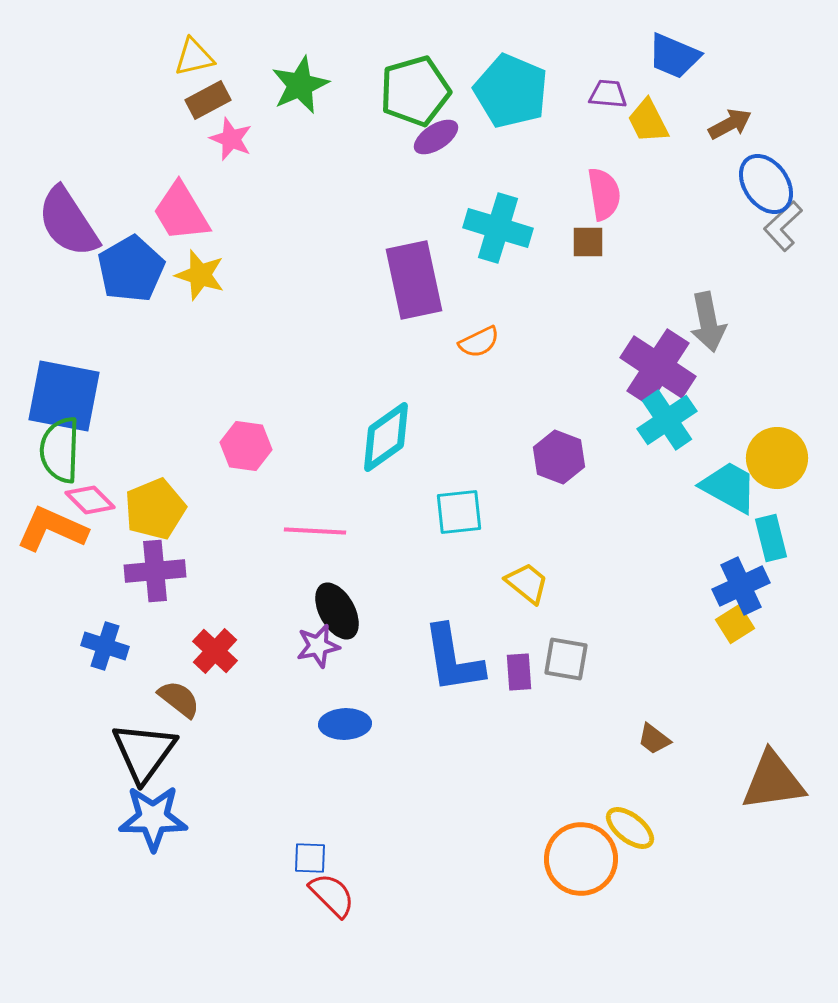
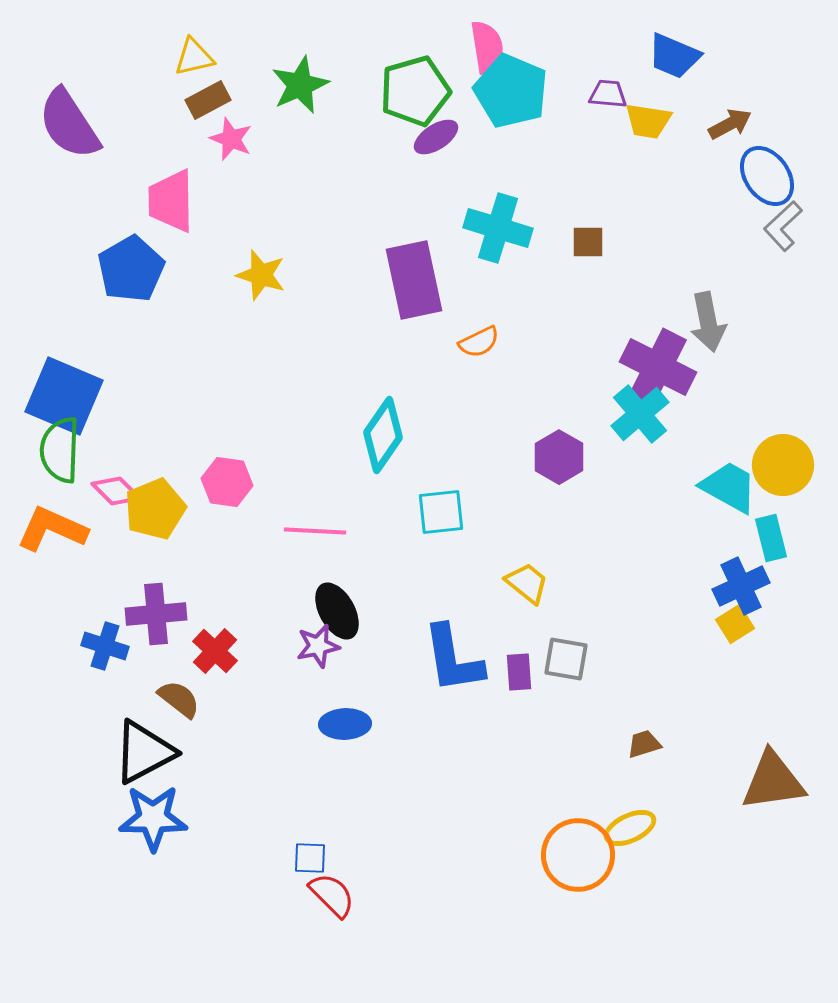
yellow trapezoid at (648, 121): rotated 54 degrees counterclockwise
blue ellipse at (766, 184): moved 1 px right, 8 px up
pink semicircle at (604, 194): moved 117 px left, 147 px up
pink trapezoid at (181, 212): moved 10 px left, 11 px up; rotated 30 degrees clockwise
purple semicircle at (68, 222): moved 1 px right, 98 px up
yellow star at (200, 275): moved 61 px right
purple cross at (658, 367): rotated 6 degrees counterclockwise
blue square at (64, 396): rotated 12 degrees clockwise
cyan cross at (667, 420): moved 27 px left, 6 px up; rotated 6 degrees counterclockwise
cyan diamond at (386, 437): moved 3 px left, 2 px up; rotated 20 degrees counterclockwise
pink hexagon at (246, 446): moved 19 px left, 36 px down
purple hexagon at (559, 457): rotated 9 degrees clockwise
yellow circle at (777, 458): moved 6 px right, 7 px down
pink diamond at (90, 500): moved 26 px right, 9 px up
cyan square at (459, 512): moved 18 px left
purple cross at (155, 571): moved 1 px right, 43 px down
brown trapezoid at (654, 739): moved 10 px left, 5 px down; rotated 126 degrees clockwise
black triangle at (144, 752): rotated 26 degrees clockwise
yellow ellipse at (630, 828): rotated 63 degrees counterclockwise
orange circle at (581, 859): moved 3 px left, 4 px up
